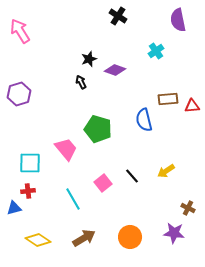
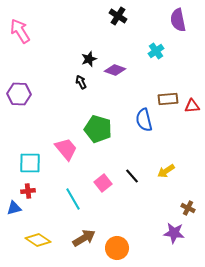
purple hexagon: rotated 20 degrees clockwise
orange circle: moved 13 px left, 11 px down
